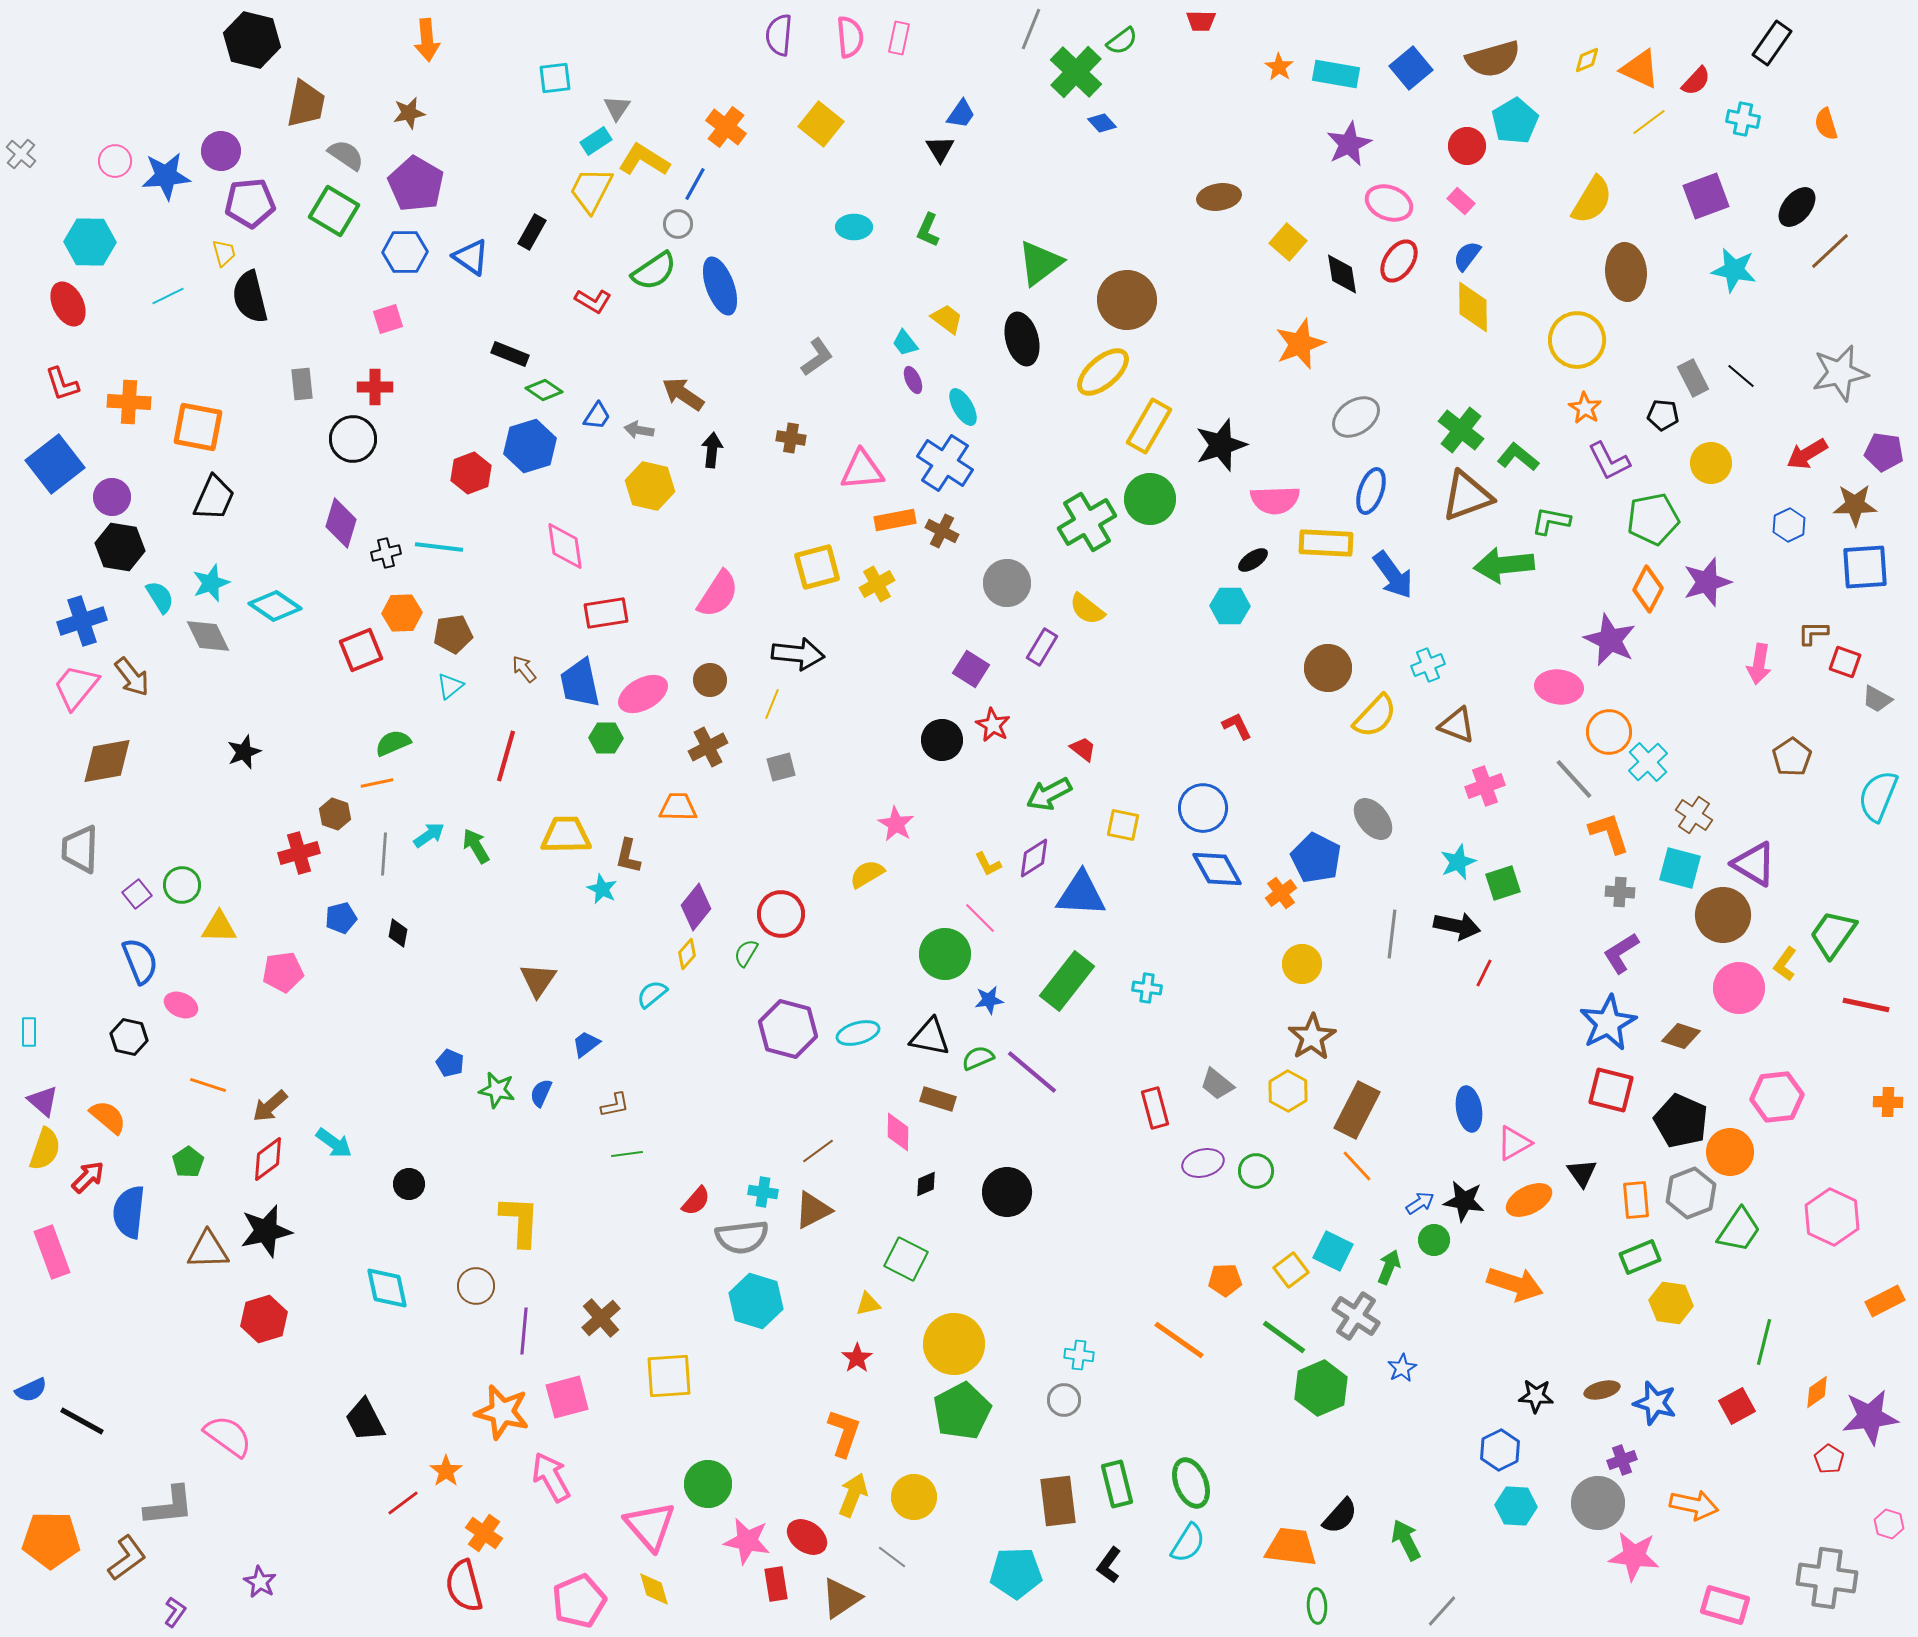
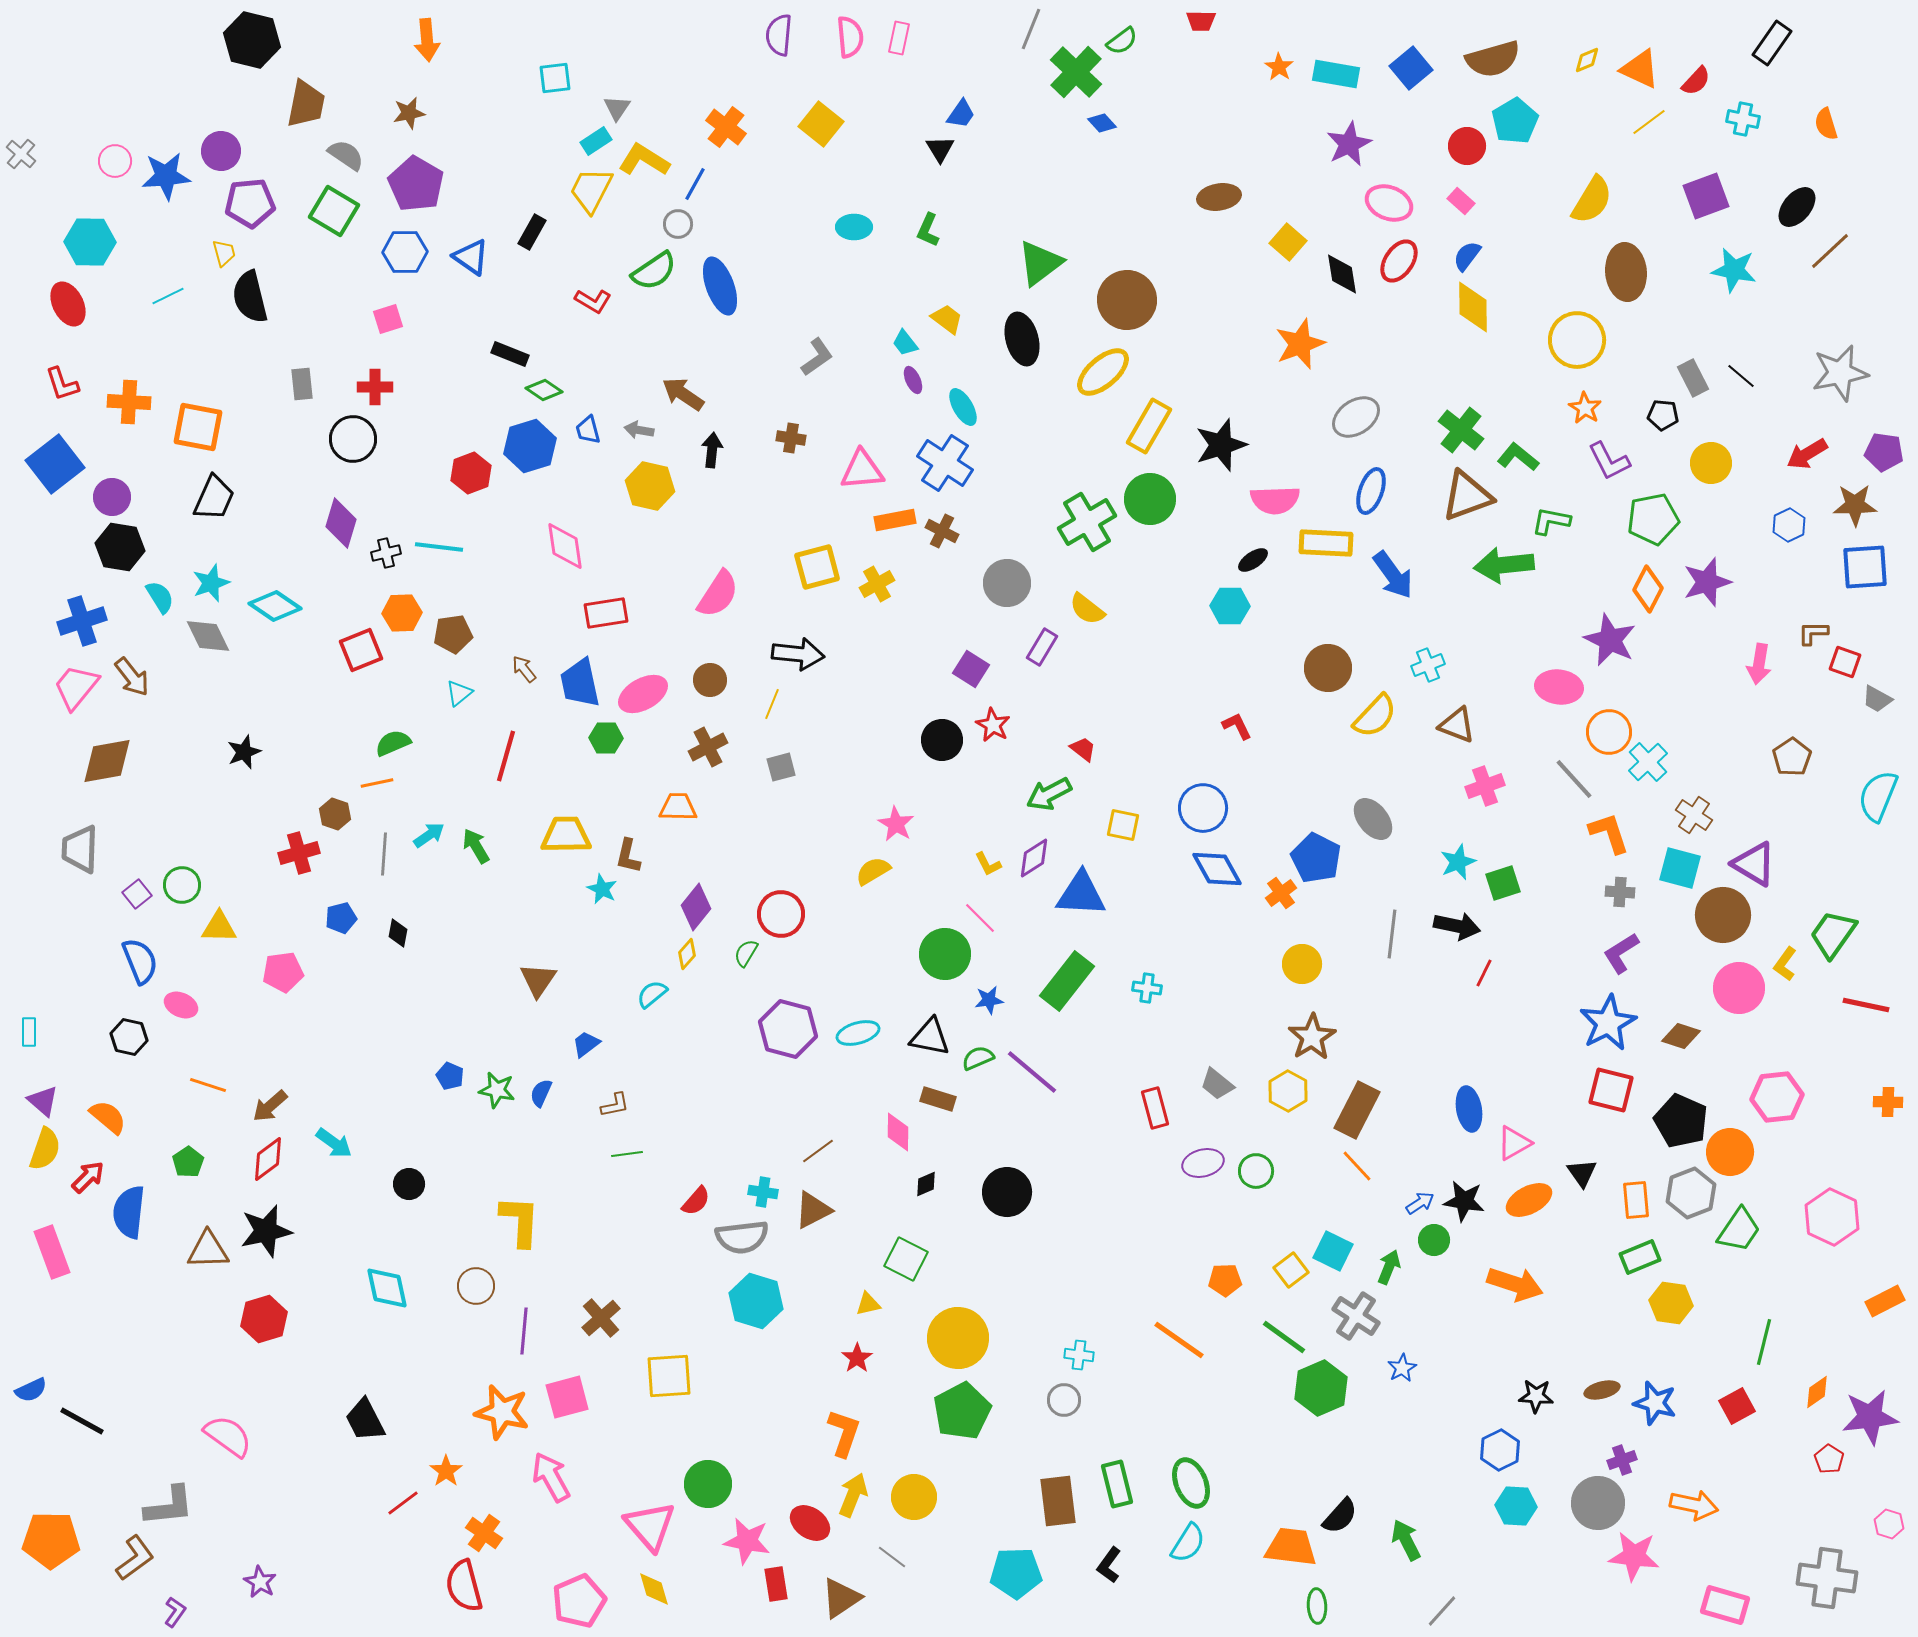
blue trapezoid at (597, 416): moved 9 px left, 14 px down; rotated 132 degrees clockwise
cyan triangle at (450, 686): moved 9 px right, 7 px down
yellow semicircle at (867, 874): moved 6 px right, 3 px up
blue pentagon at (450, 1063): moved 13 px down
yellow circle at (954, 1344): moved 4 px right, 6 px up
red ellipse at (807, 1537): moved 3 px right, 14 px up
brown L-shape at (127, 1558): moved 8 px right
